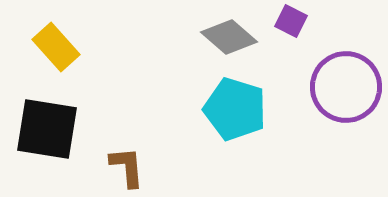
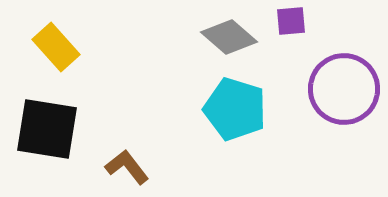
purple square: rotated 32 degrees counterclockwise
purple circle: moved 2 px left, 2 px down
brown L-shape: rotated 33 degrees counterclockwise
